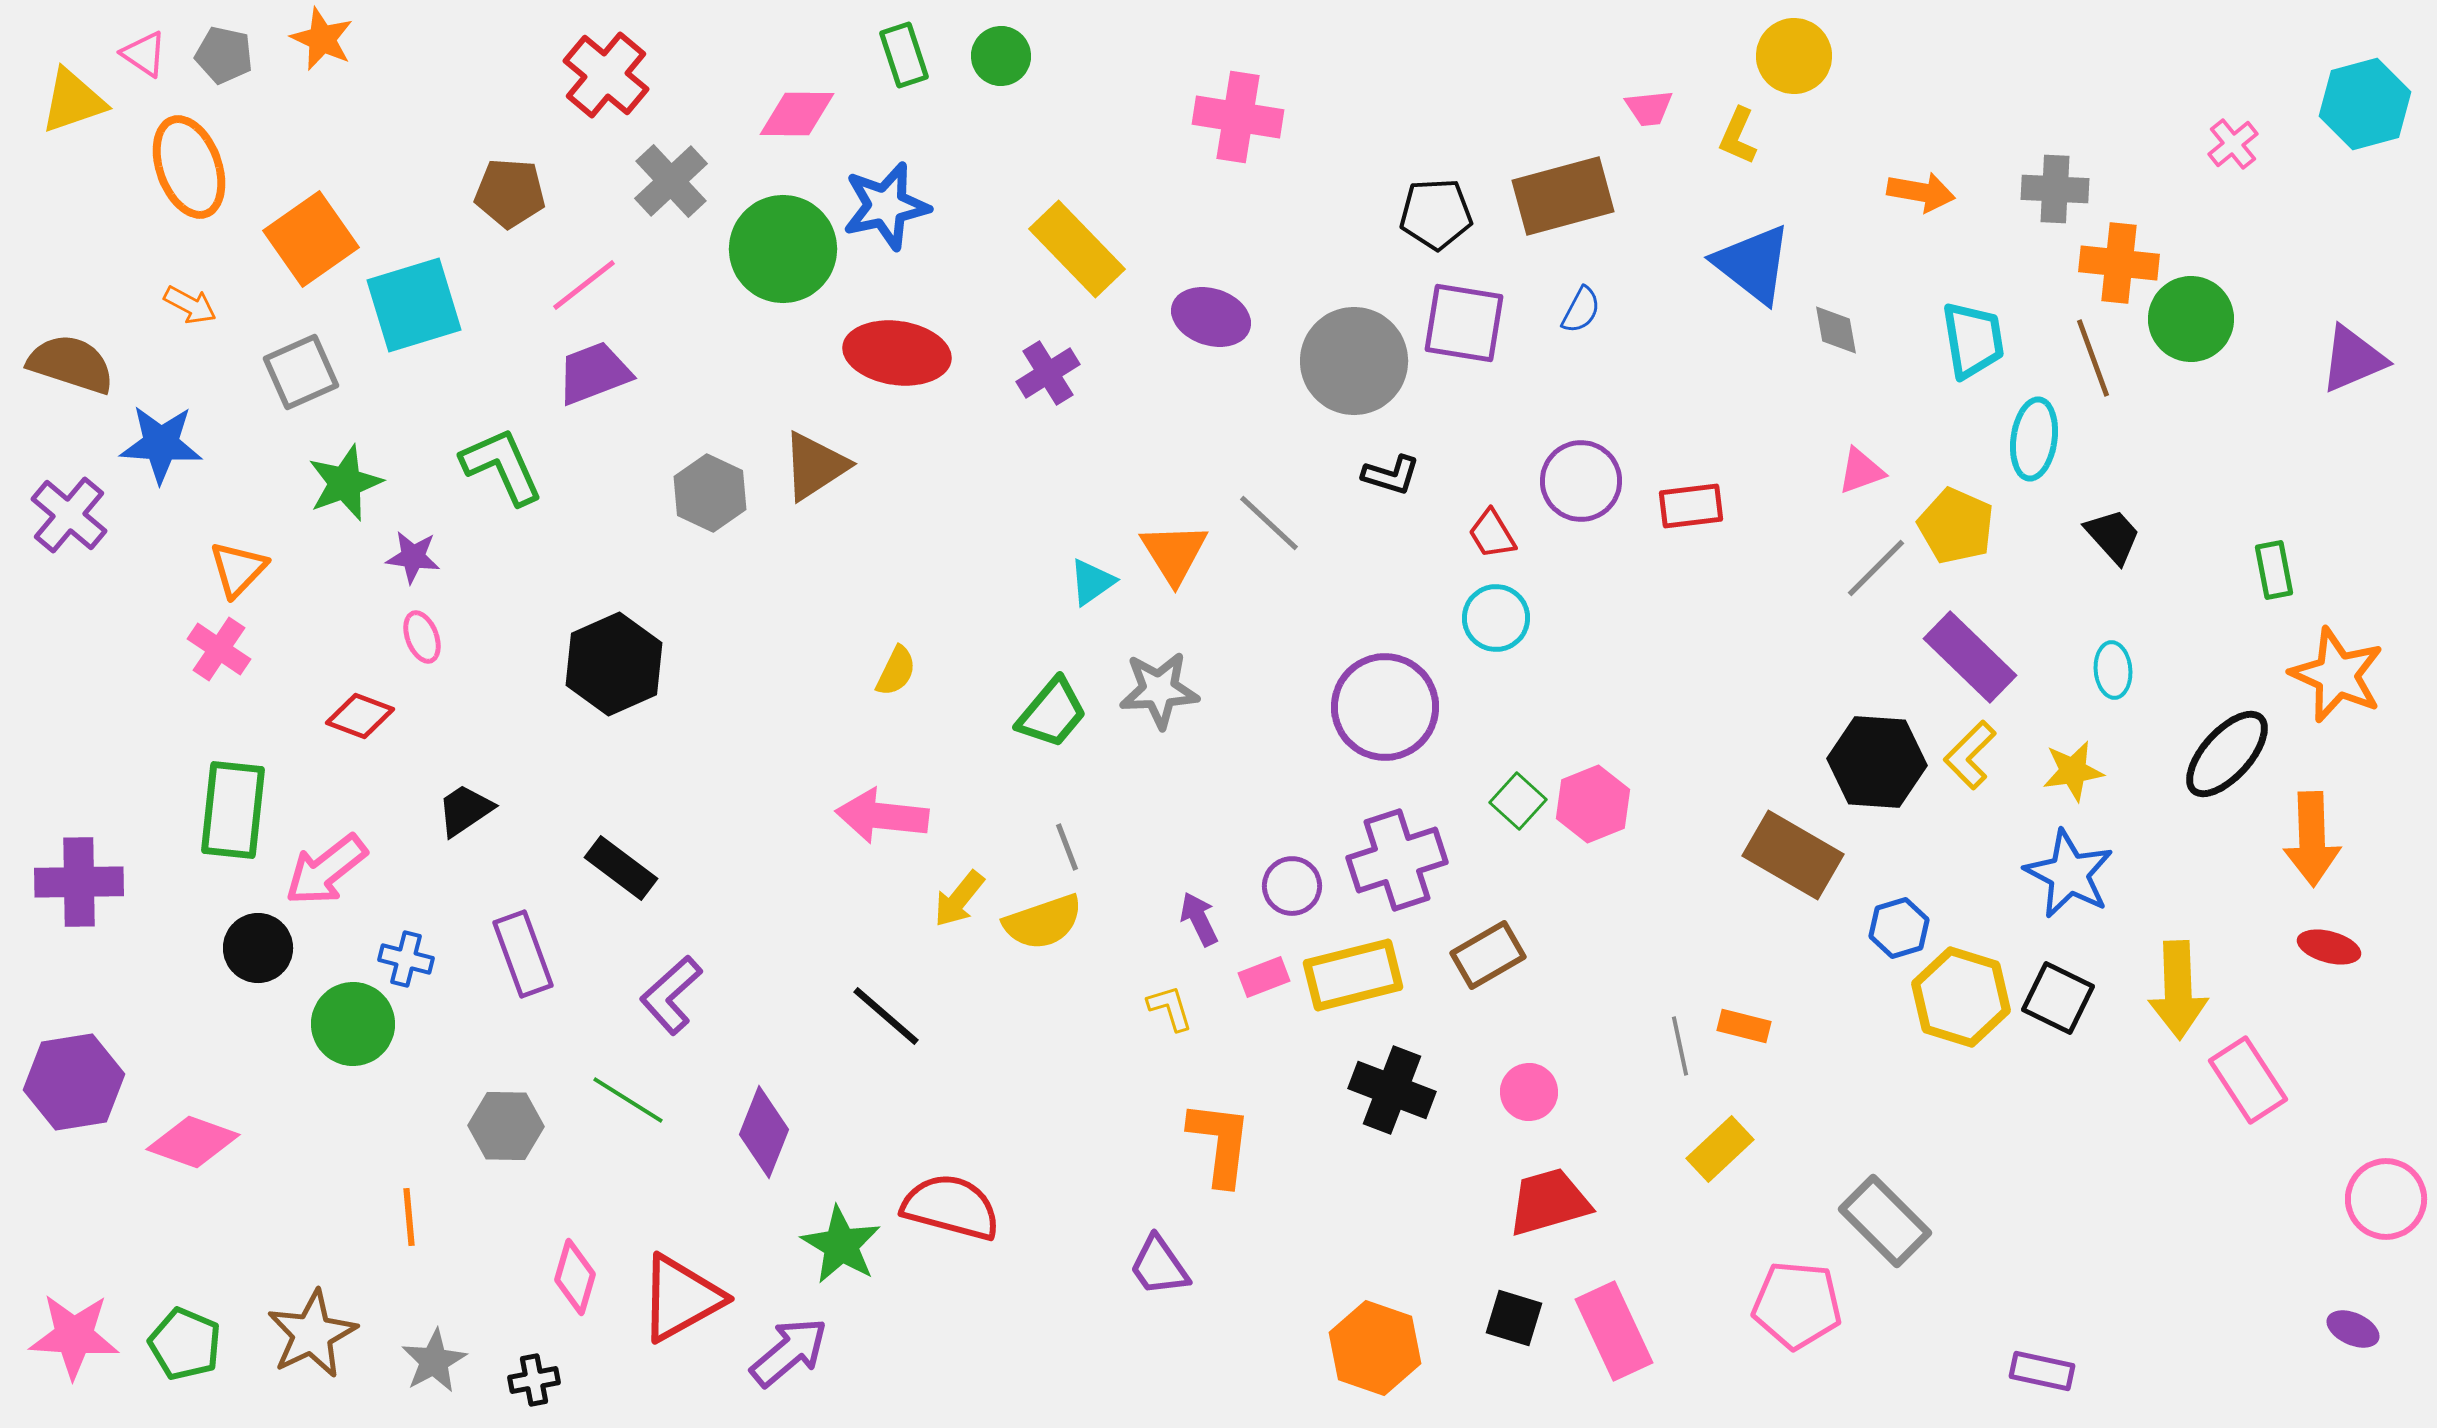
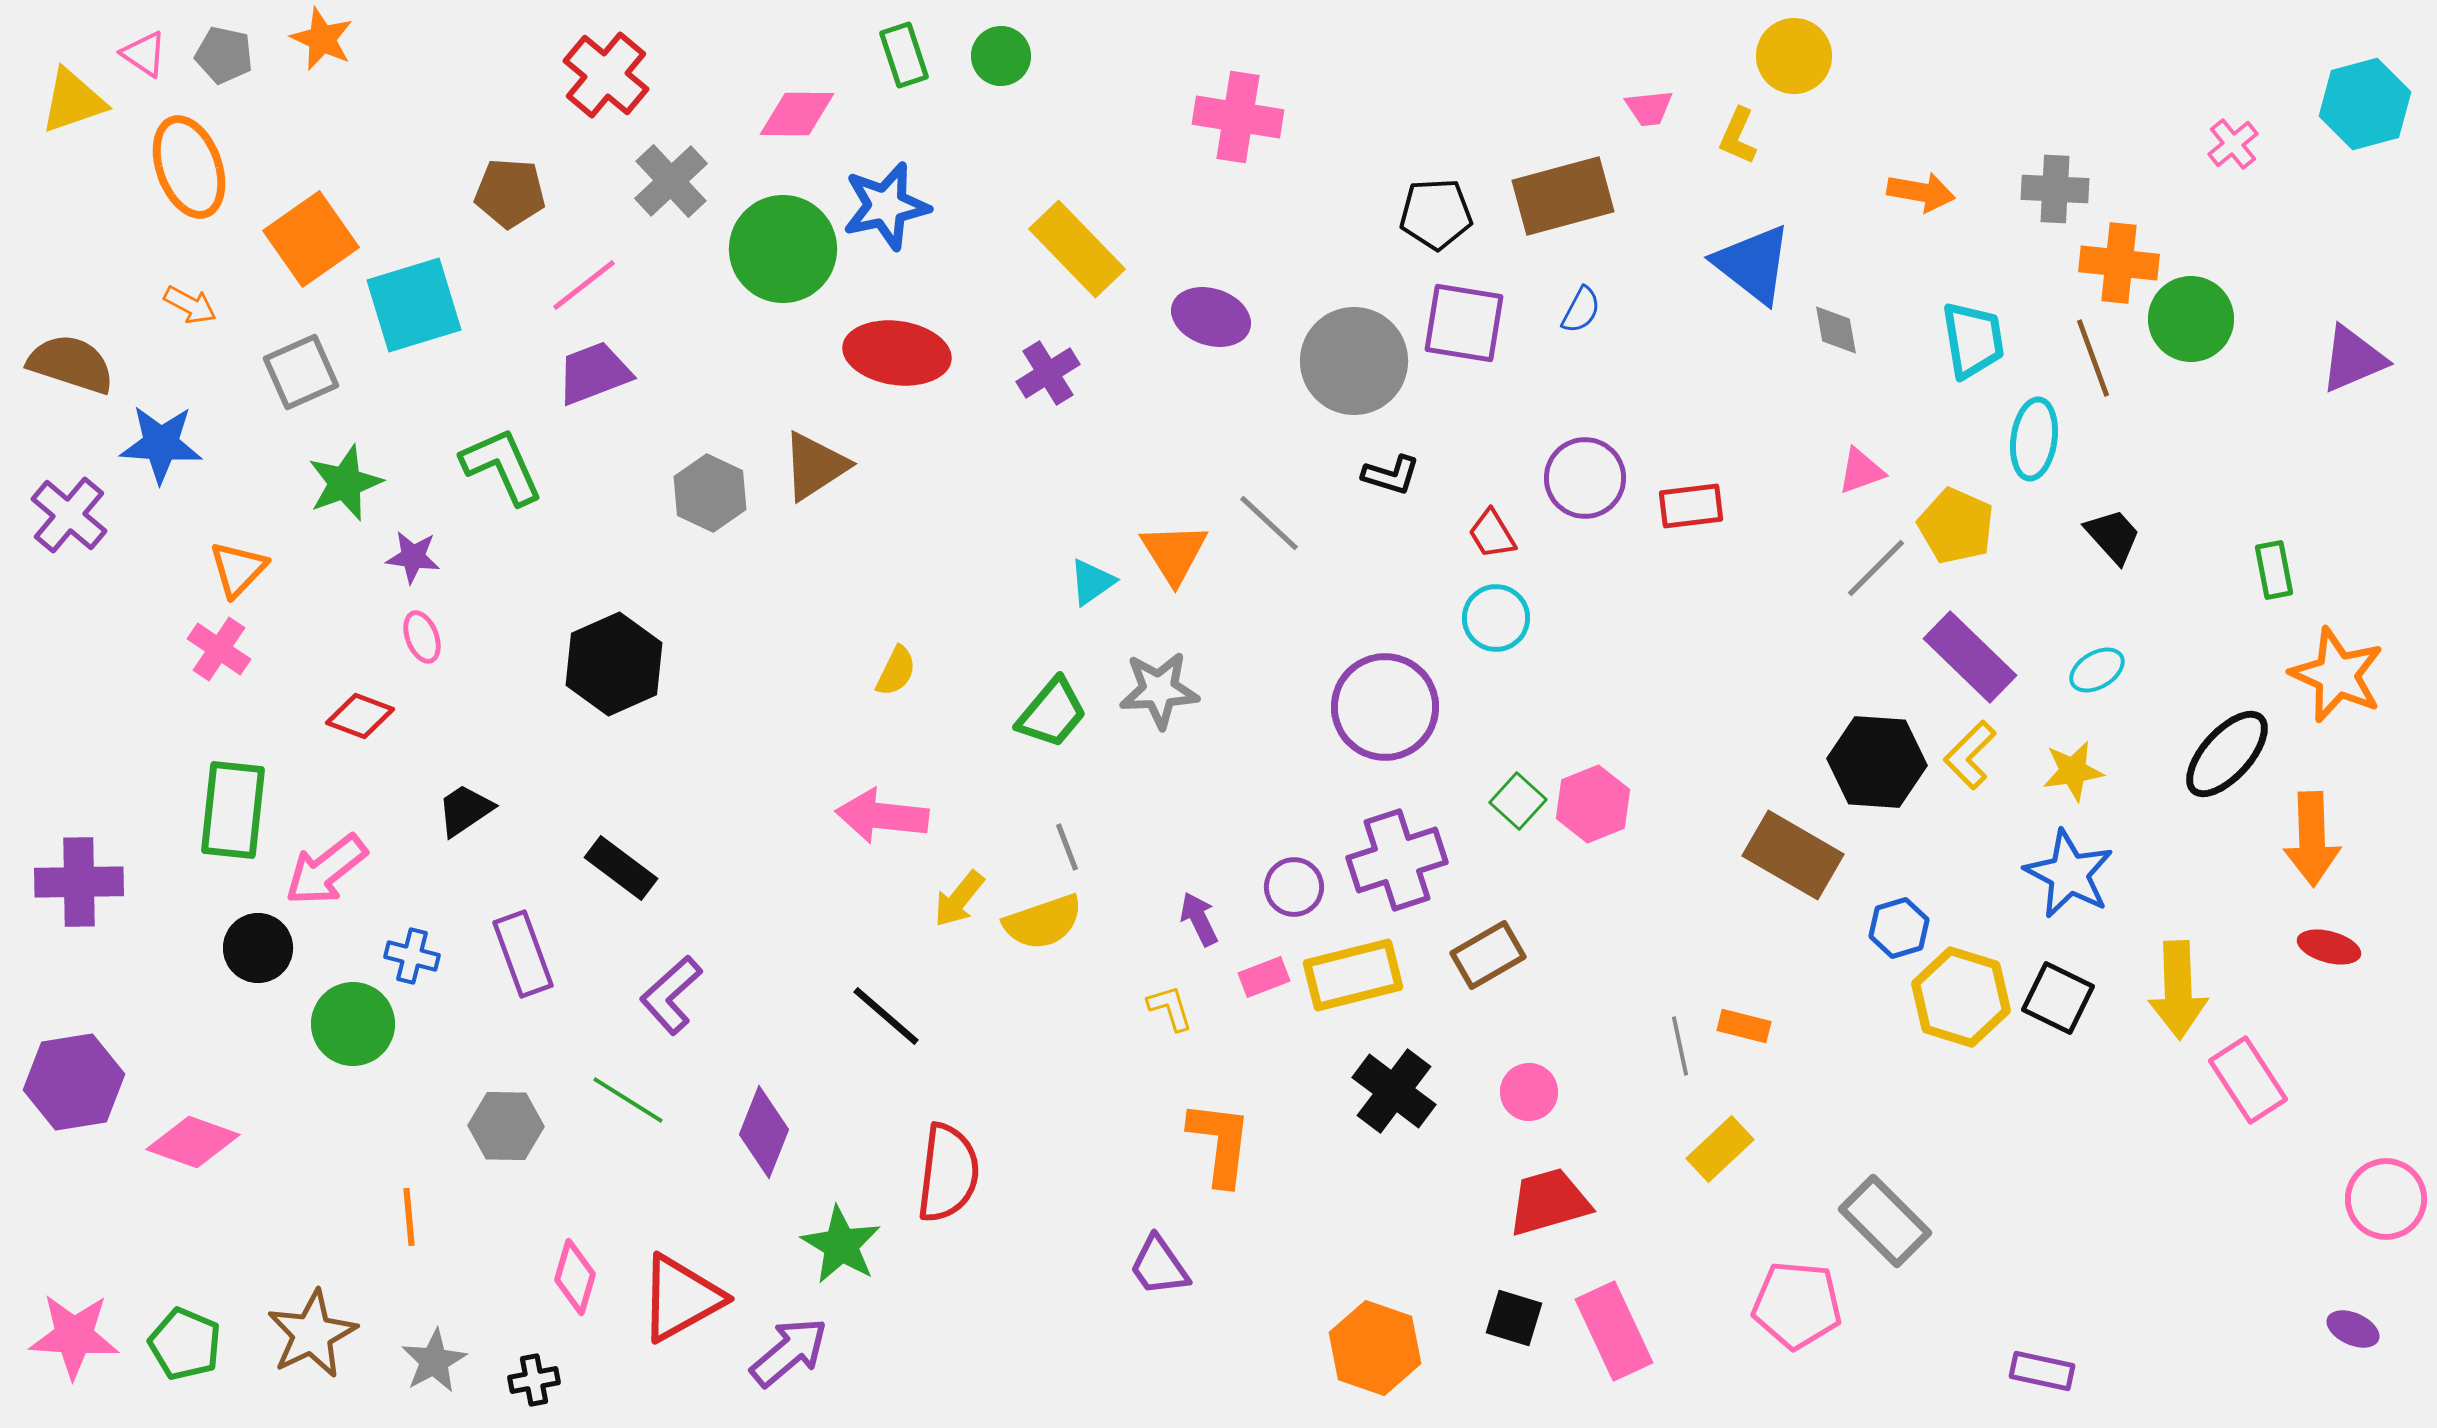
purple circle at (1581, 481): moved 4 px right, 3 px up
cyan ellipse at (2113, 670): moved 16 px left; rotated 64 degrees clockwise
purple circle at (1292, 886): moved 2 px right, 1 px down
blue cross at (406, 959): moved 6 px right, 3 px up
black cross at (1392, 1090): moved 2 px right, 1 px down; rotated 16 degrees clockwise
red semicircle at (951, 1207): moved 3 px left, 34 px up; rotated 82 degrees clockwise
